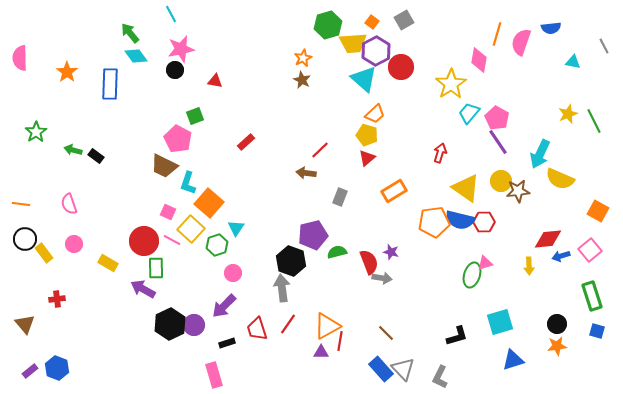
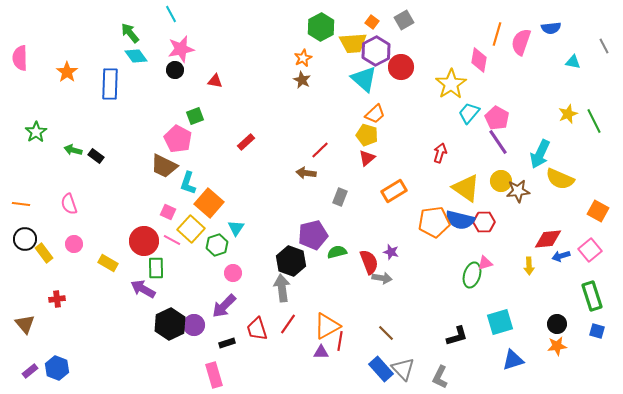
green hexagon at (328, 25): moved 7 px left, 2 px down; rotated 12 degrees counterclockwise
